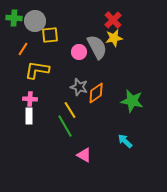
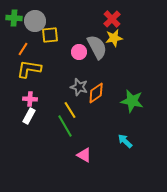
red cross: moved 1 px left, 1 px up
yellow L-shape: moved 8 px left, 1 px up
white rectangle: rotated 28 degrees clockwise
